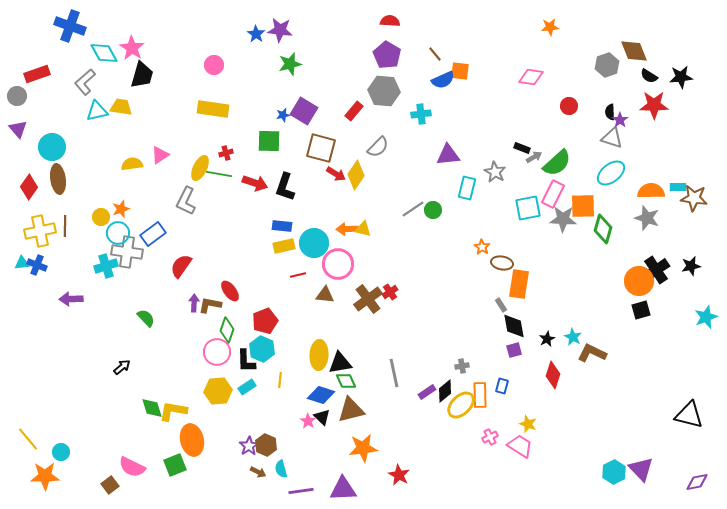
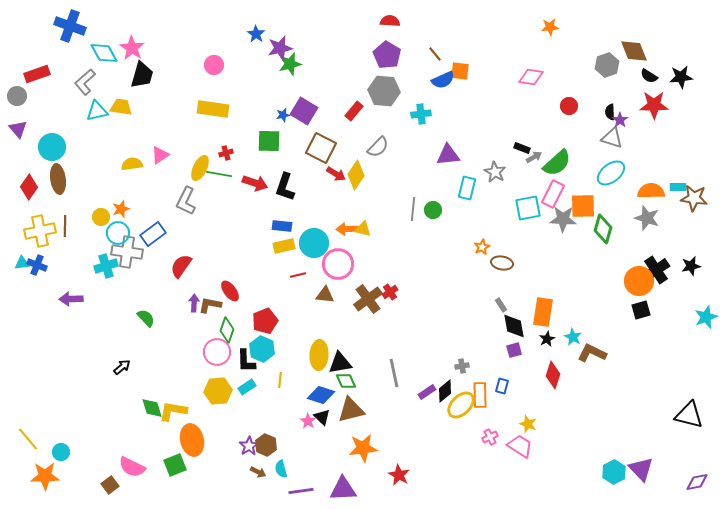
purple star at (280, 30): moved 18 px down; rotated 20 degrees counterclockwise
brown square at (321, 148): rotated 12 degrees clockwise
gray line at (413, 209): rotated 50 degrees counterclockwise
orange star at (482, 247): rotated 14 degrees clockwise
orange rectangle at (519, 284): moved 24 px right, 28 px down
